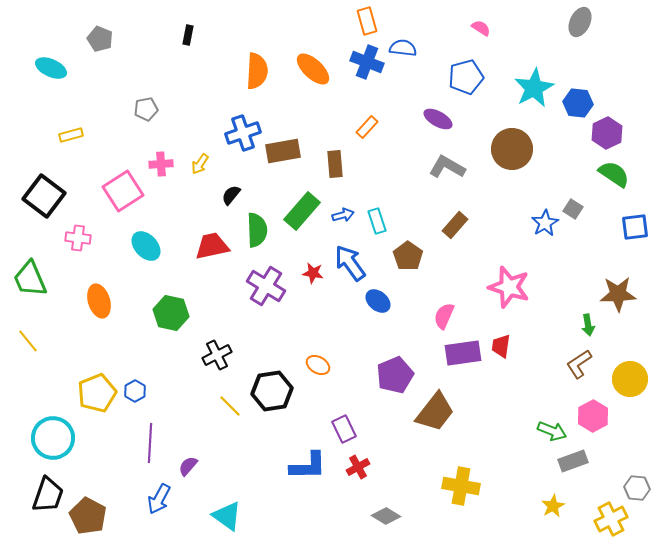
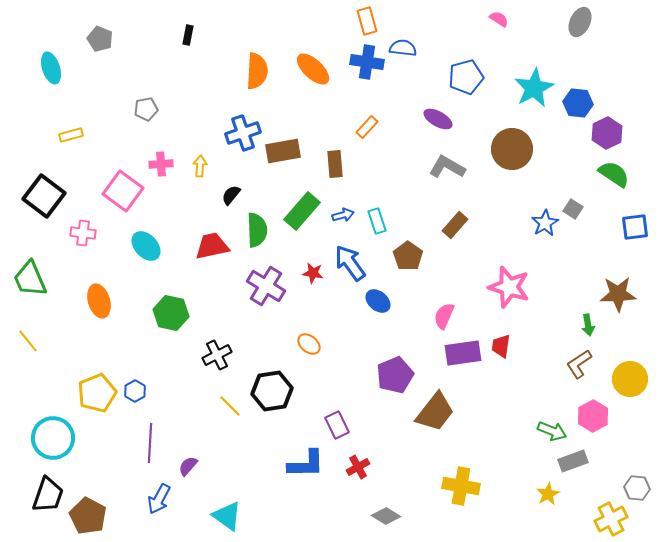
pink semicircle at (481, 28): moved 18 px right, 9 px up
blue cross at (367, 62): rotated 12 degrees counterclockwise
cyan ellipse at (51, 68): rotated 48 degrees clockwise
yellow arrow at (200, 164): moved 2 px down; rotated 150 degrees clockwise
pink square at (123, 191): rotated 21 degrees counterclockwise
pink cross at (78, 238): moved 5 px right, 5 px up
orange ellipse at (318, 365): moved 9 px left, 21 px up; rotated 10 degrees clockwise
purple rectangle at (344, 429): moved 7 px left, 4 px up
blue L-shape at (308, 466): moved 2 px left, 2 px up
yellow star at (553, 506): moved 5 px left, 12 px up
